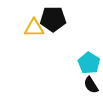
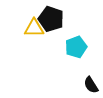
black pentagon: moved 2 px left; rotated 20 degrees clockwise
cyan pentagon: moved 13 px left, 16 px up; rotated 20 degrees clockwise
